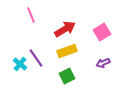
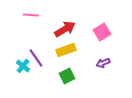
pink line: rotated 63 degrees counterclockwise
yellow rectangle: moved 1 px left, 1 px up
cyan cross: moved 3 px right, 2 px down
